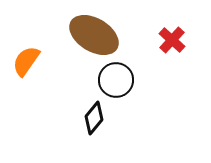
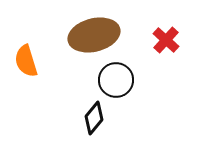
brown ellipse: rotated 45 degrees counterclockwise
red cross: moved 6 px left
orange semicircle: rotated 52 degrees counterclockwise
